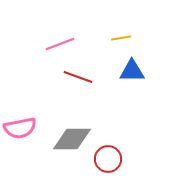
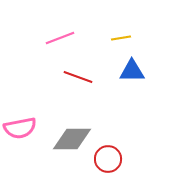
pink line: moved 6 px up
